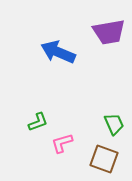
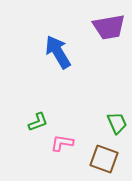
purple trapezoid: moved 5 px up
blue arrow: rotated 36 degrees clockwise
green trapezoid: moved 3 px right, 1 px up
pink L-shape: rotated 25 degrees clockwise
